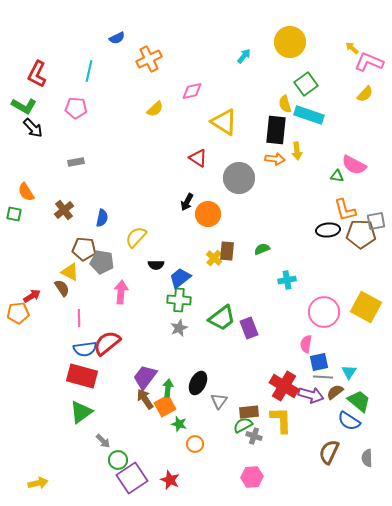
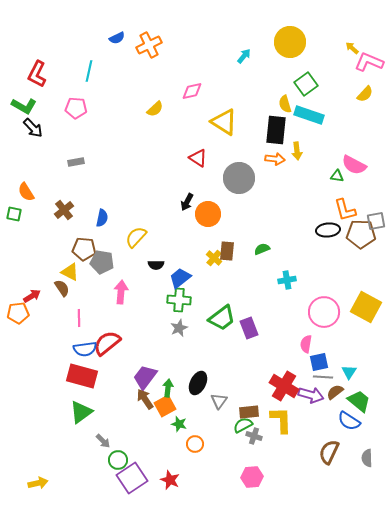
orange cross at (149, 59): moved 14 px up
